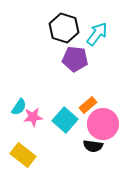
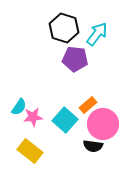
yellow rectangle: moved 7 px right, 4 px up
